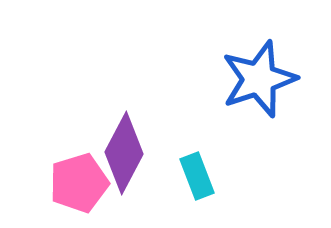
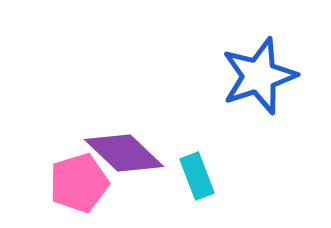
blue star: moved 3 px up
purple diamond: rotated 74 degrees counterclockwise
